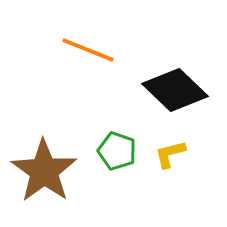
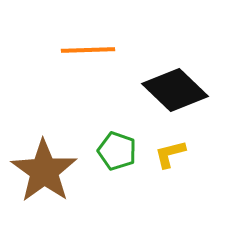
orange line: rotated 24 degrees counterclockwise
